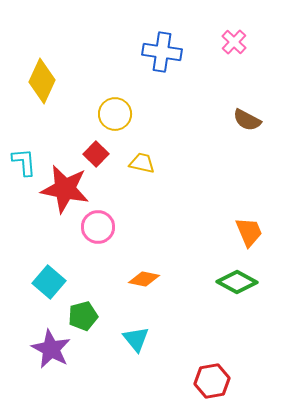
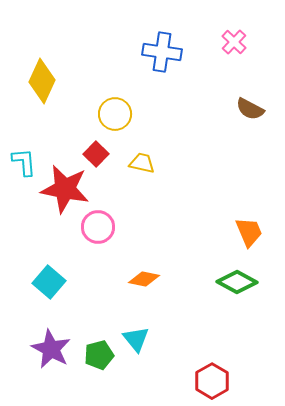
brown semicircle: moved 3 px right, 11 px up
green pentagon: moved 16 px right, 39 px down
red hexagon: rotated 20 degrees counterclockwise
